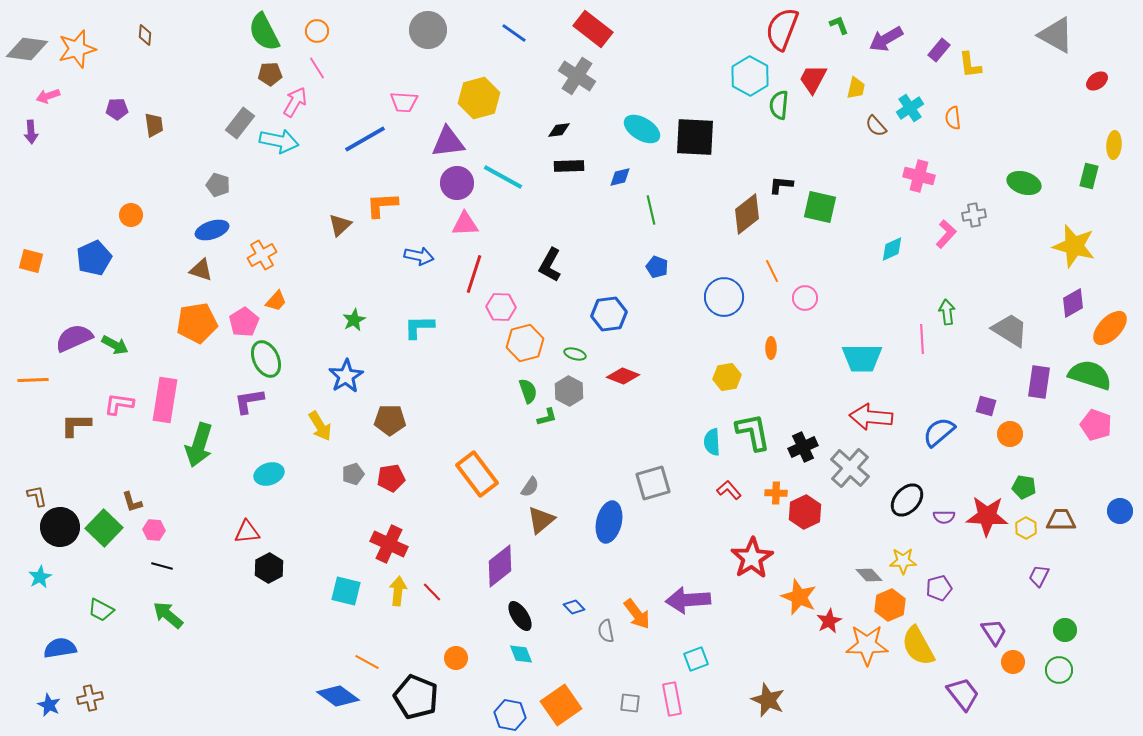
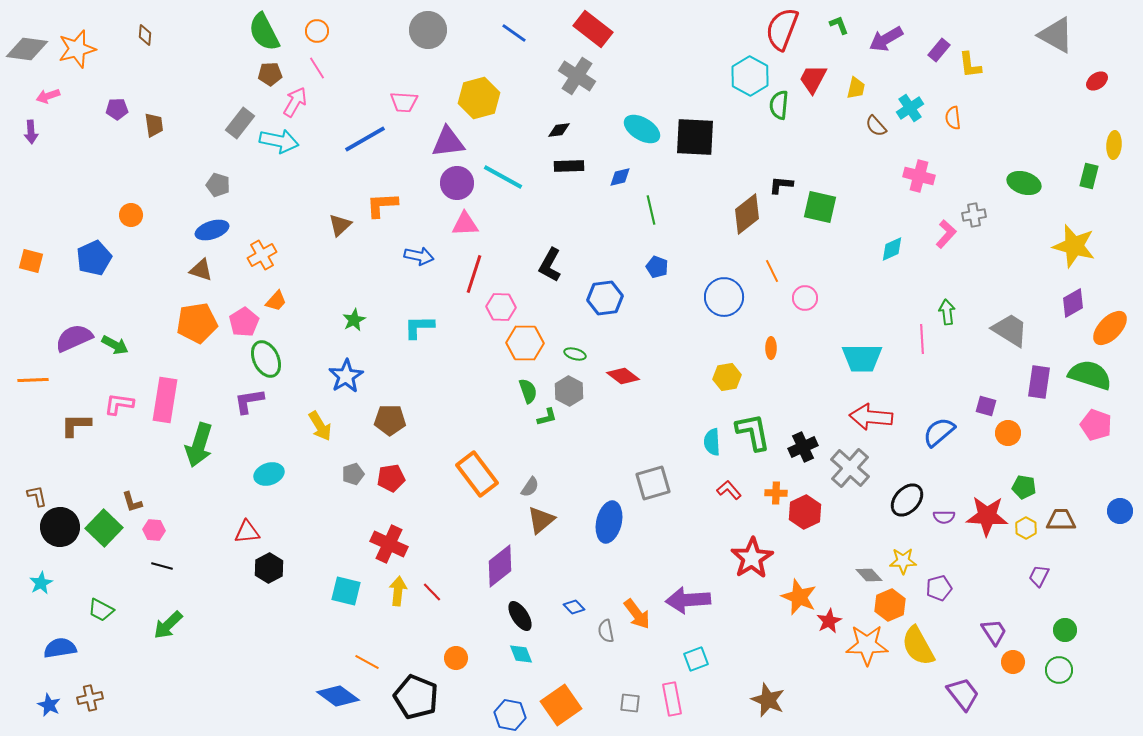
blue hexagon at (609, 314): moved 4 px left, 16 px up
orange hexagon at (525, 343): rotated 15 degrees clockwise
red diamond at (623, 376): rotated 16 degrees clockwise
orange circle at (1010, 434): moved 2 px left, 1 px up
cyan star at (40, 577): moved 1 px right, 6 px down
green arrow at (168, 615): moved 10 px down; rotated 84 degrees counterclockwise
